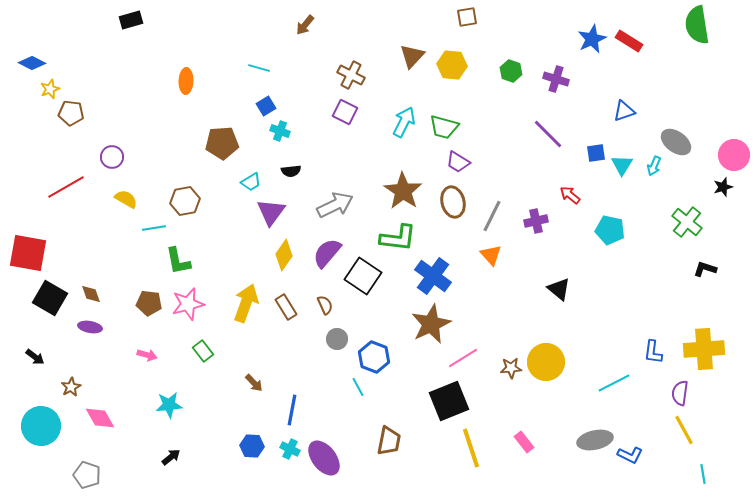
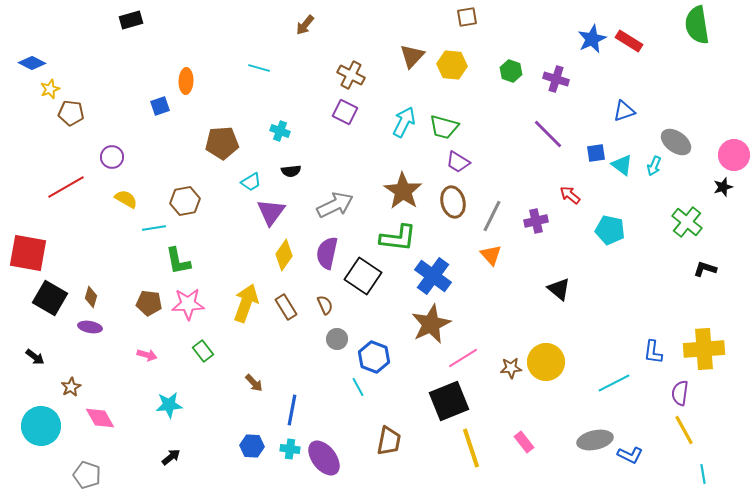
blue square at (266, 106): moved 106 px left; rotated 12 degrees clockwise
cyan triangle at (622, 165): rotated 25 degrees counterclockwise
purple semicircle at (327, 253): rotated 28 degrees counterclockwise
brown diamond at (91, 294): moved 3 px down; rotated 35 degrees clockwise
pink star at (188, 304): rotated 12 degrees clockwise
cyan cross at (290, 449): rotated 18 degrees counterclockwise
